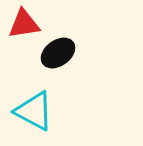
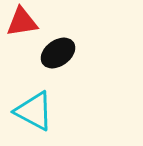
red triangle: moved 2 px left, 2 px up
